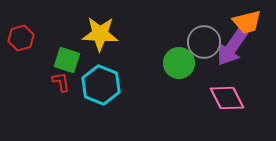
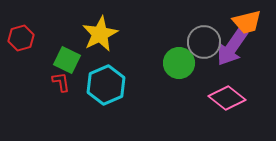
yellow star: rotated 30 degrees counterclockwise
green square: rotated 8 degrees clockwise
cyan hexagon: moved 5 px right; rotated 15 degrees clockwise
pink diamond: rotated 24 degrees counterclockwise
